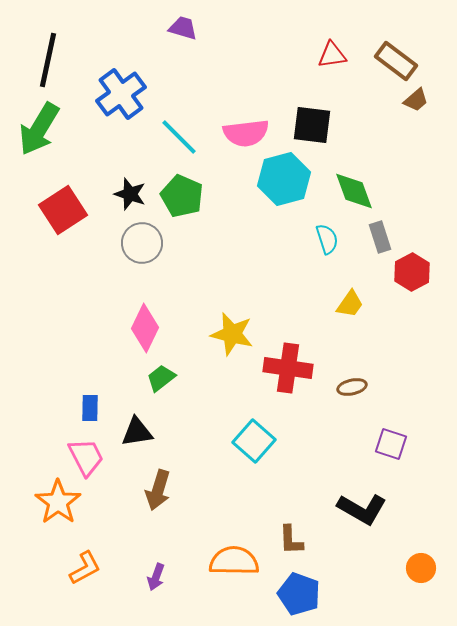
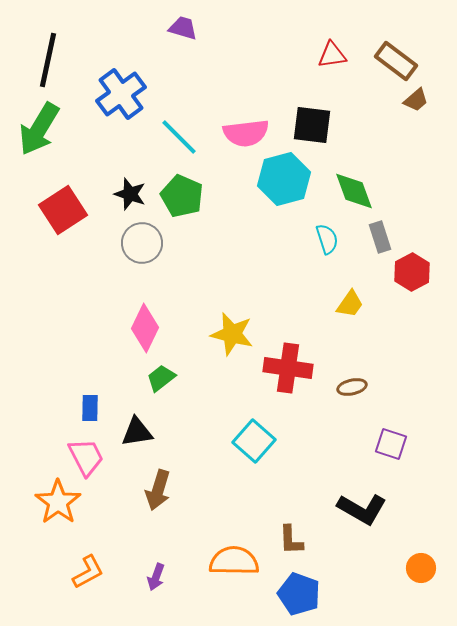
orange L-shape: moved 3 px right, 4 px down
